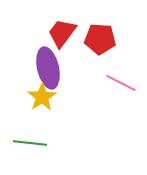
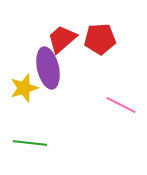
red trapezoid: moved 6 px down; rotated 12 degrees clockwise
red pentagon: rotated 8 degrees counterclockwise
pink line: moved 22 px down
yellow star: moved 18 px left, 9 px up; rotated 16 degrees clockwise
